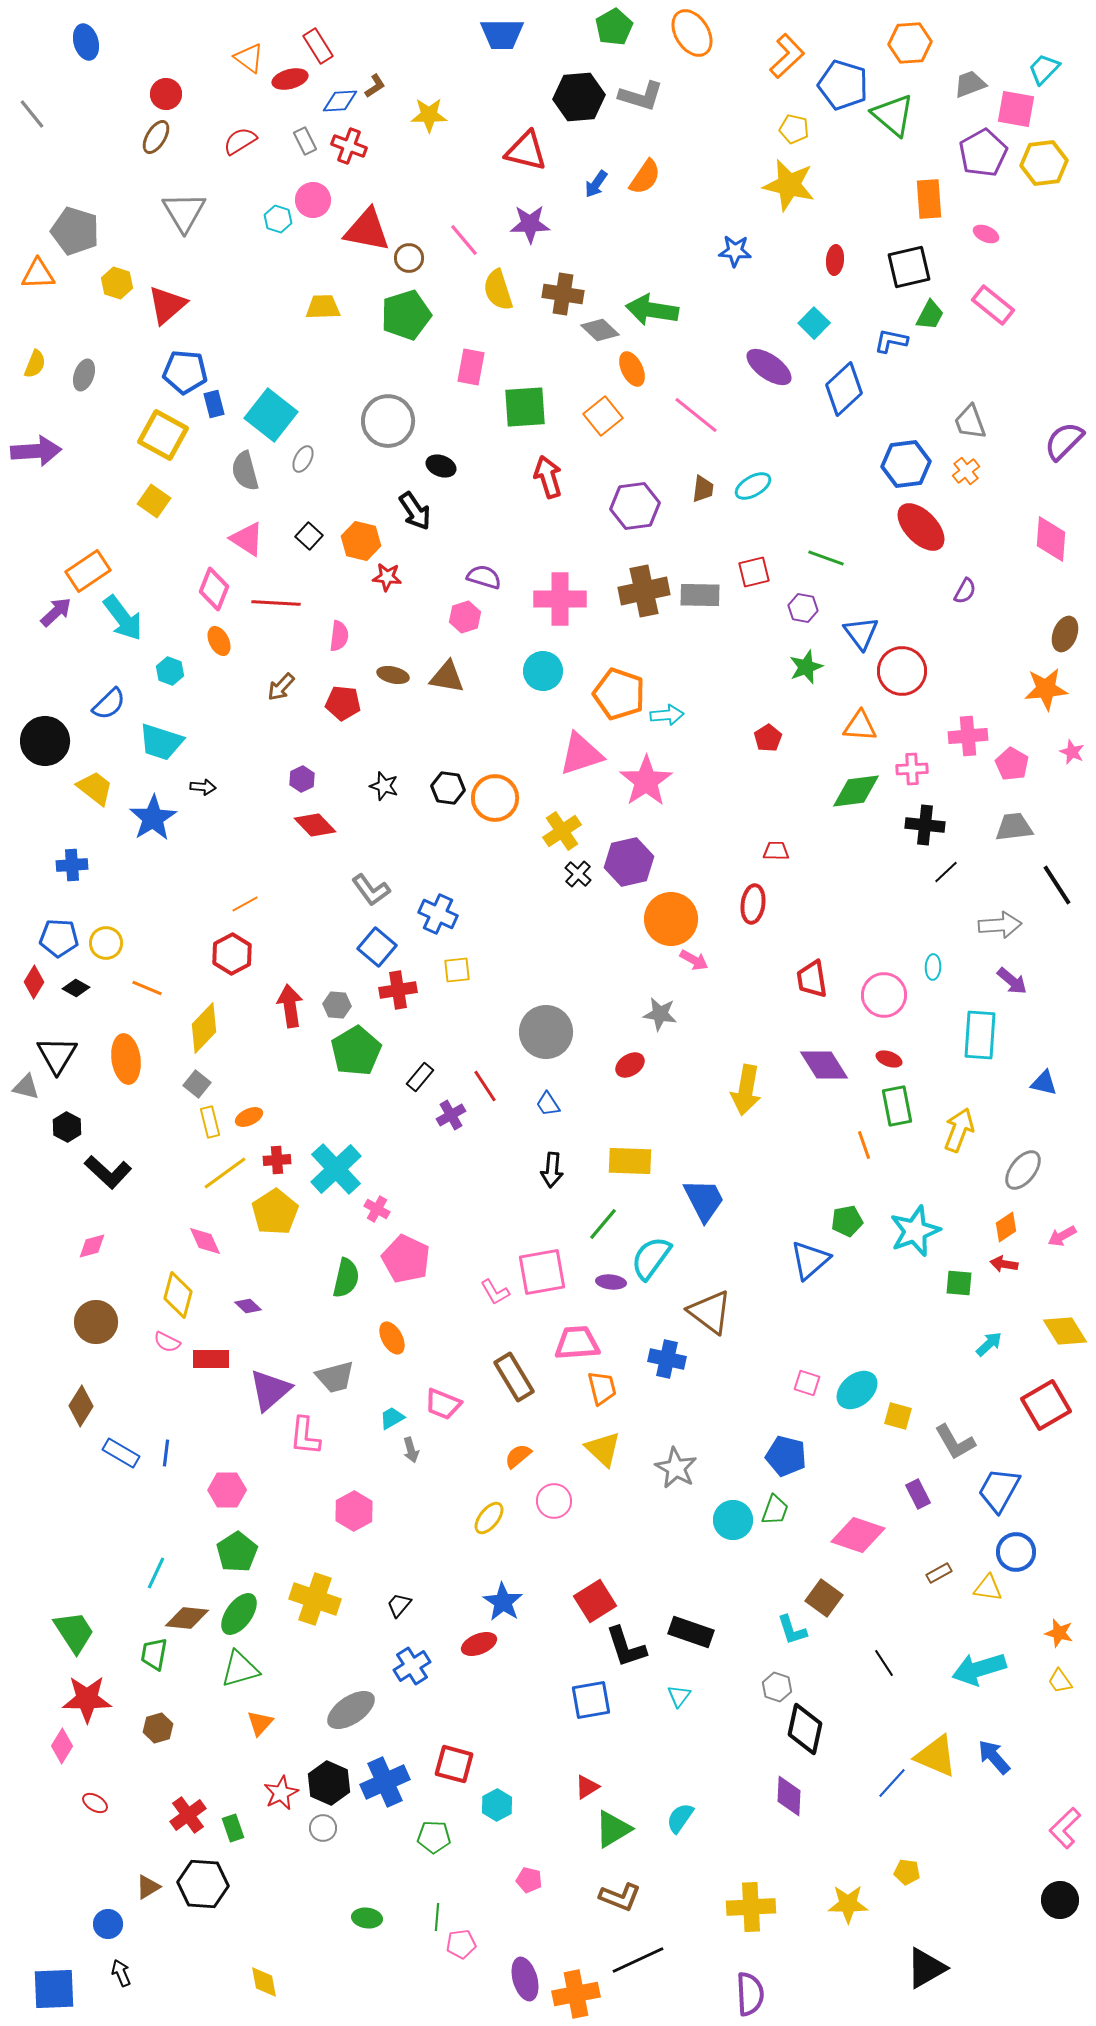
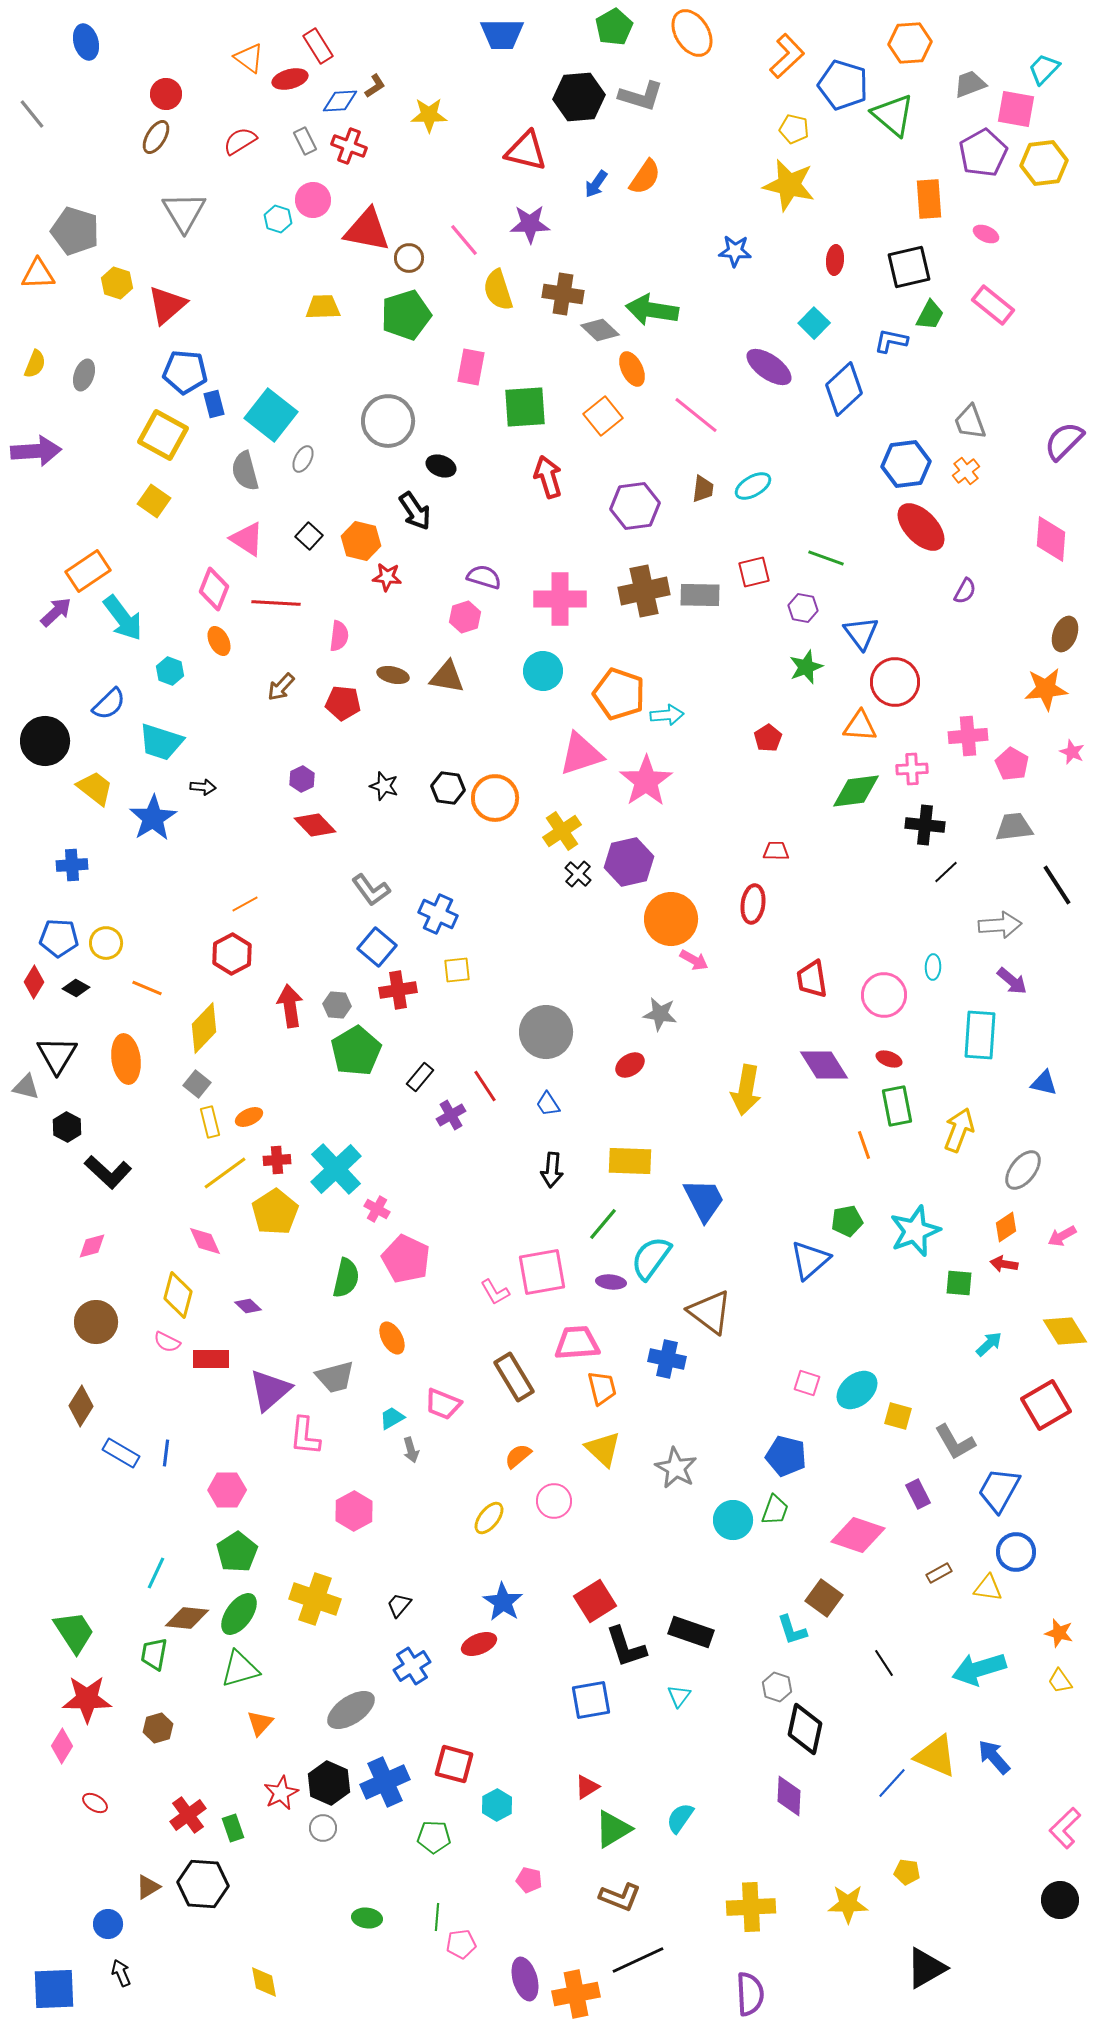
red circle at (902, 671): moved 7 px left, 11 px down
